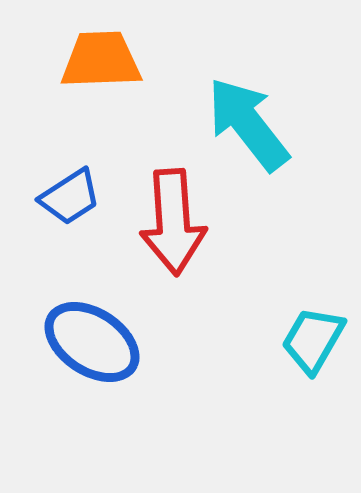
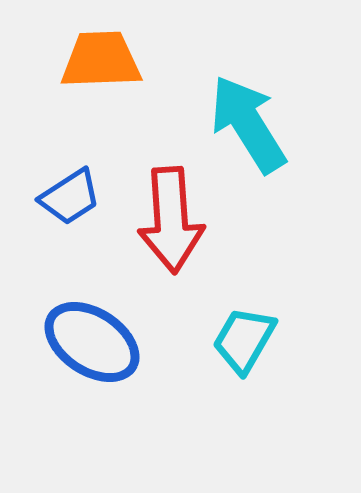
cyan arrow: rotated 6 degrees clockwise
red arrow: moved 2 px left, 2 px up
cyan trapezoid: moved 69 px left
